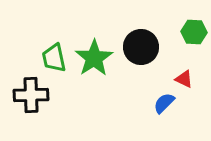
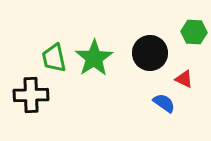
black circle: moved 9 px right, 6 px down
blue semicircle: rotated 80 degrees clockwise
